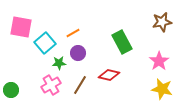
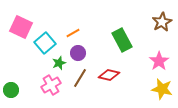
brown star: rotated 18 degrees counterclockwise
pink square: rotated 15 degrees clockwise
green rectangle: moved 2 px up
green star: rotated 16 degrees counterclockwise
brown line: moved 7 px up
